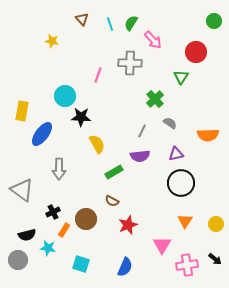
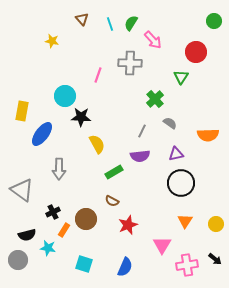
cyan square: moved 3 px right
